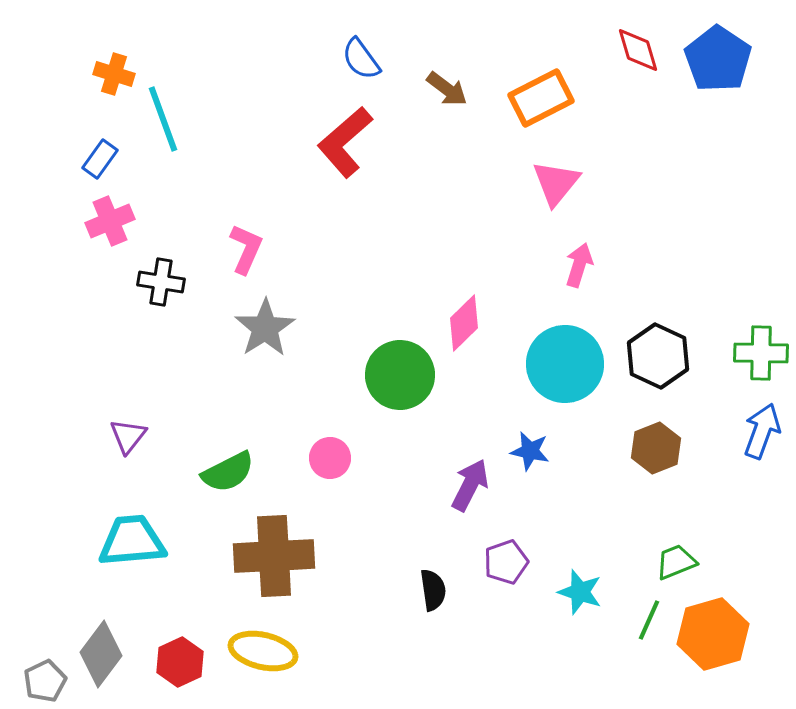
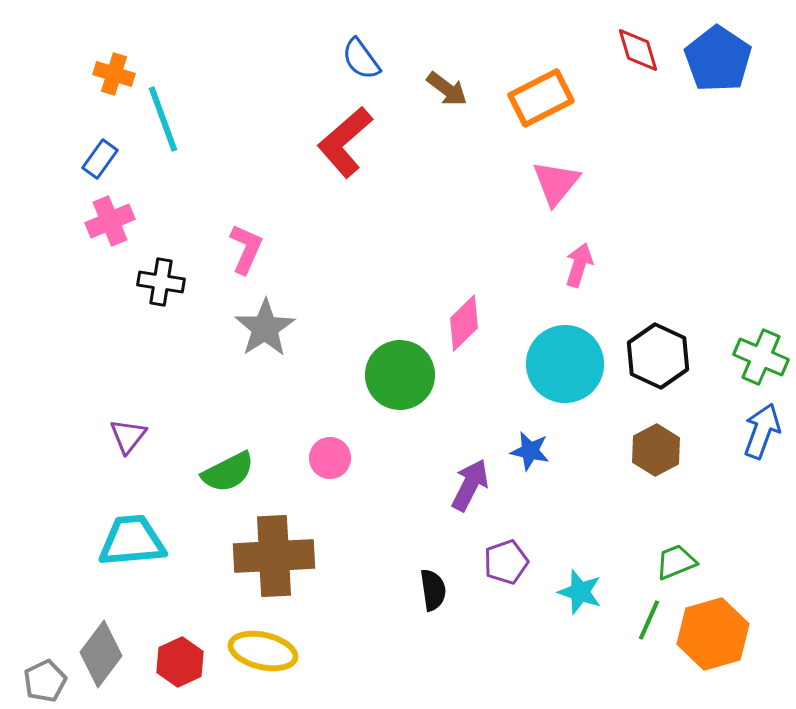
green cross: moved 4 px down; rotated 22 degrees clockwise
brown hexagon: moved 2 px down; rotated 6 degrees counterclockwise
